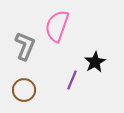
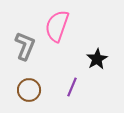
black star: moved 2 px right, 3 px up
purple line: moved 7 px down
brown circle: moved 5 px right
